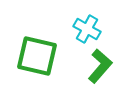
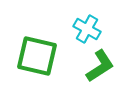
green L-shape: rotated 16 degrees clockwise
